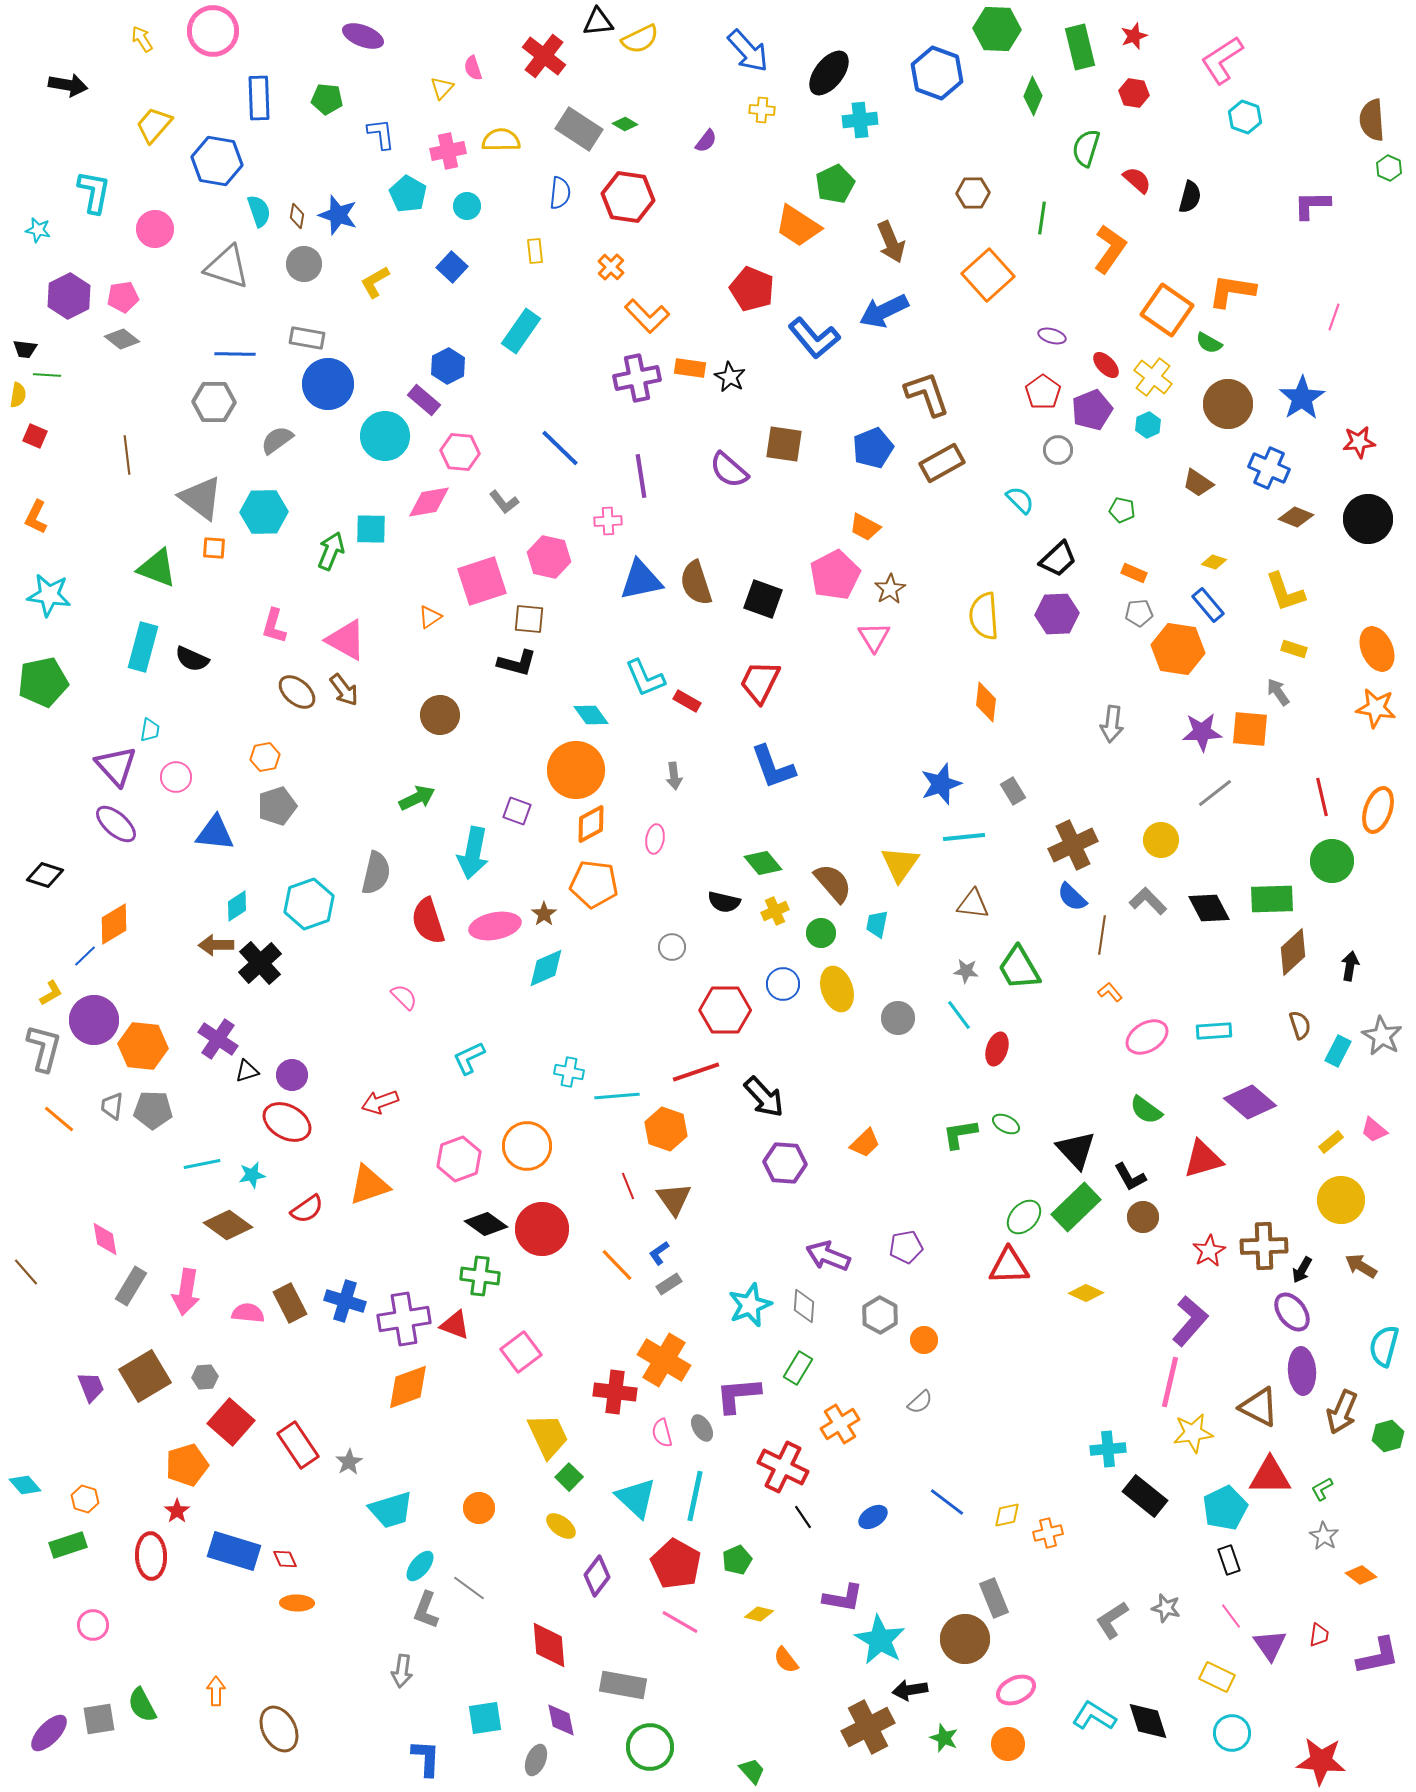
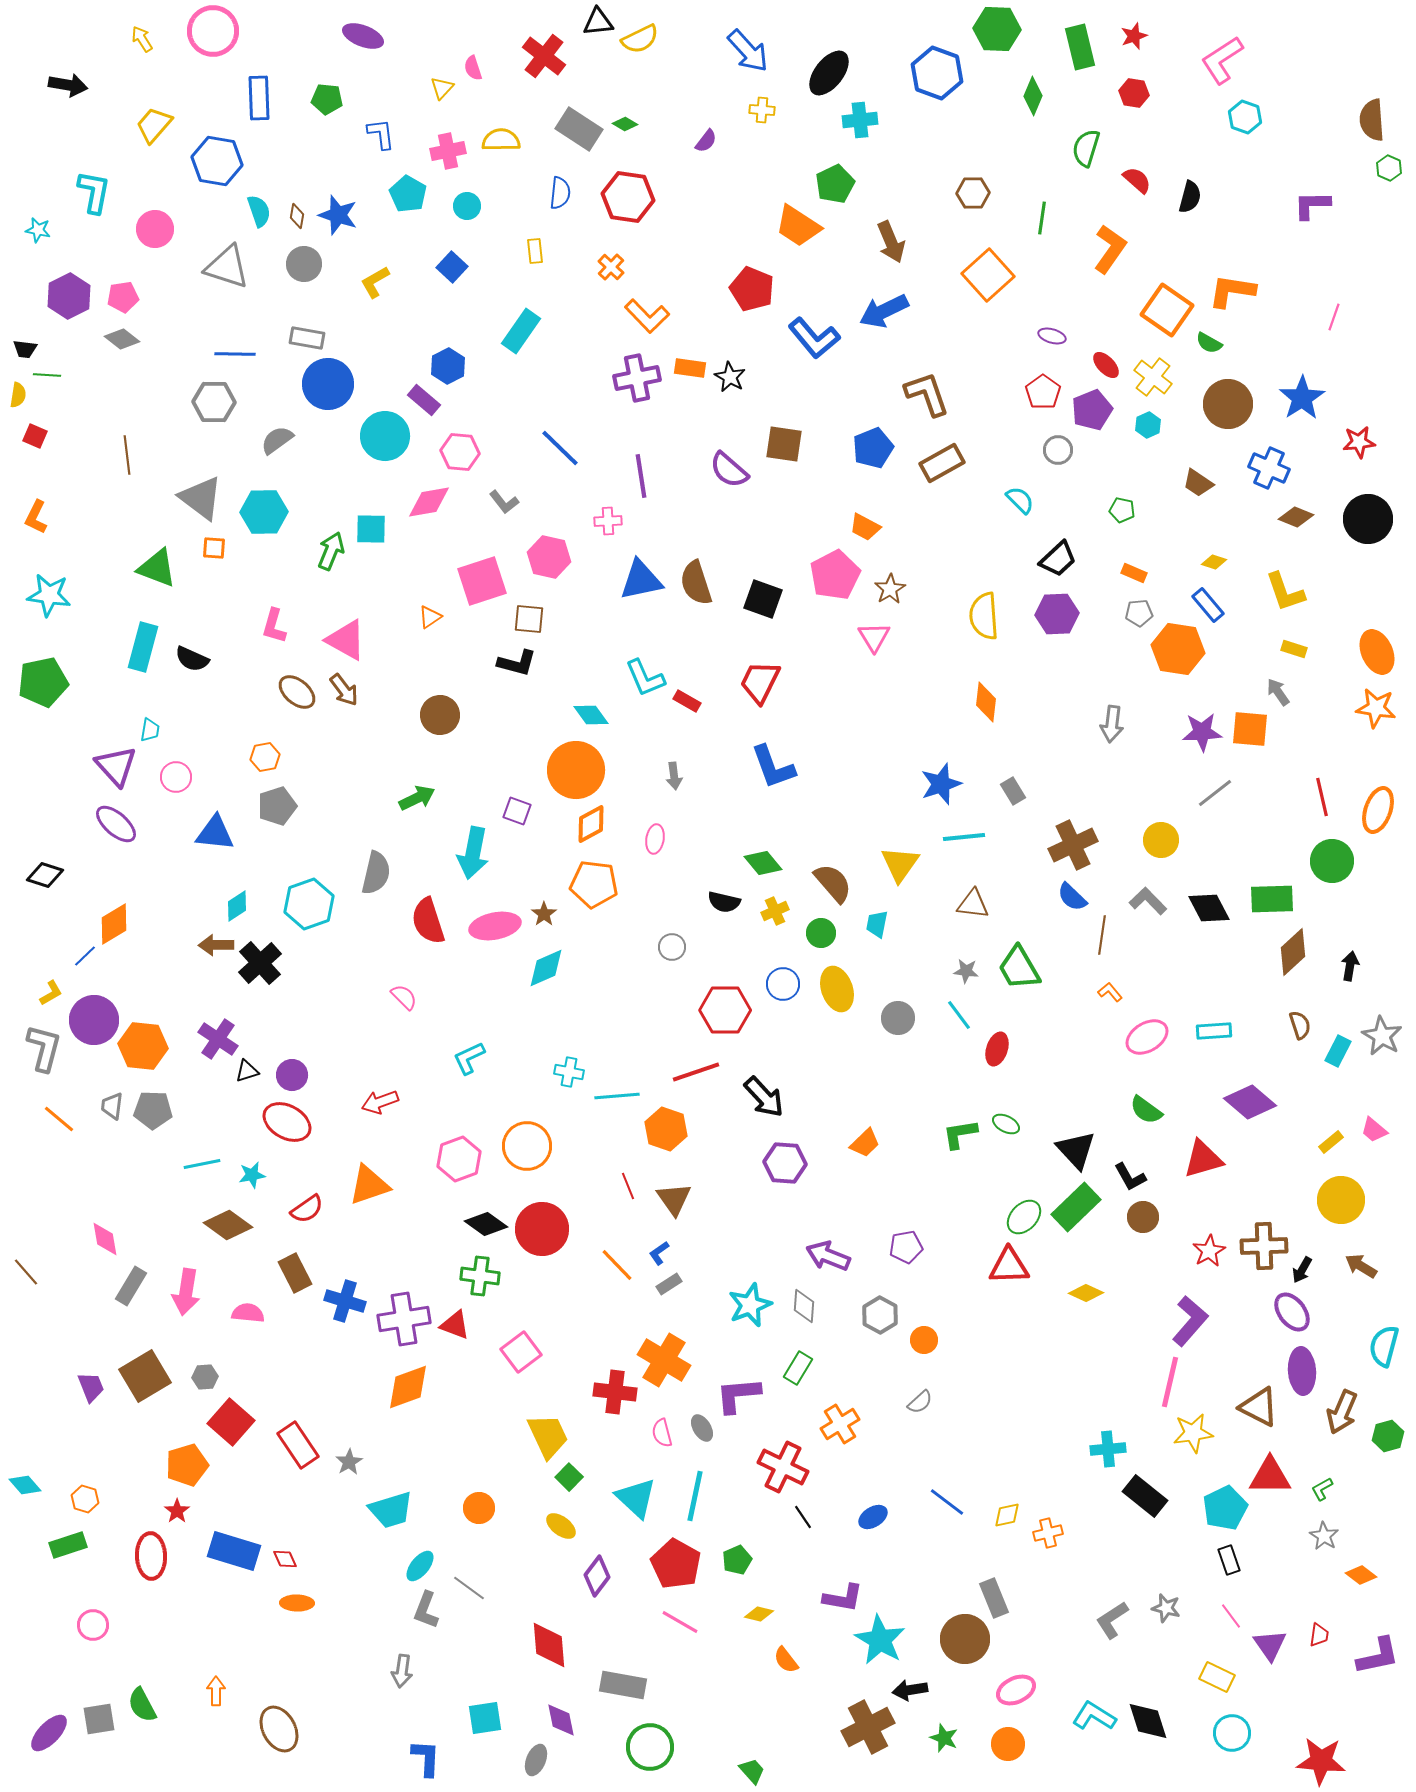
orange ellipse at (1377, 649): moved 3 px down
brown rectangle at (290, 1303): moved 5 px right, 30 px up
